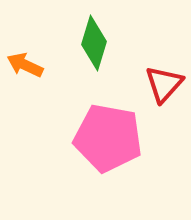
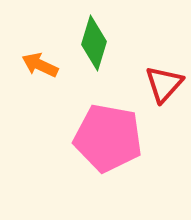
orange arrow: moved 15 px right
